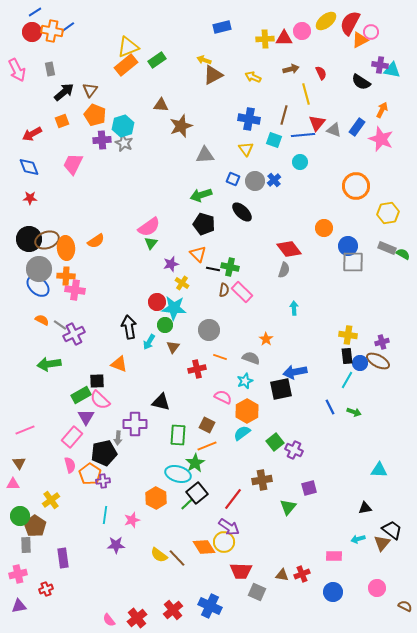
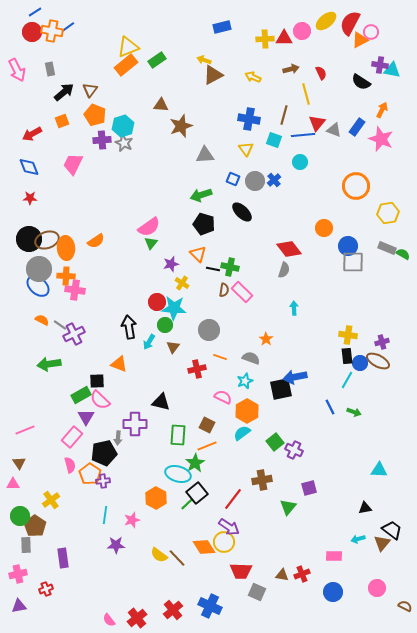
blue arrow at (295, 372): moved 5 px down
